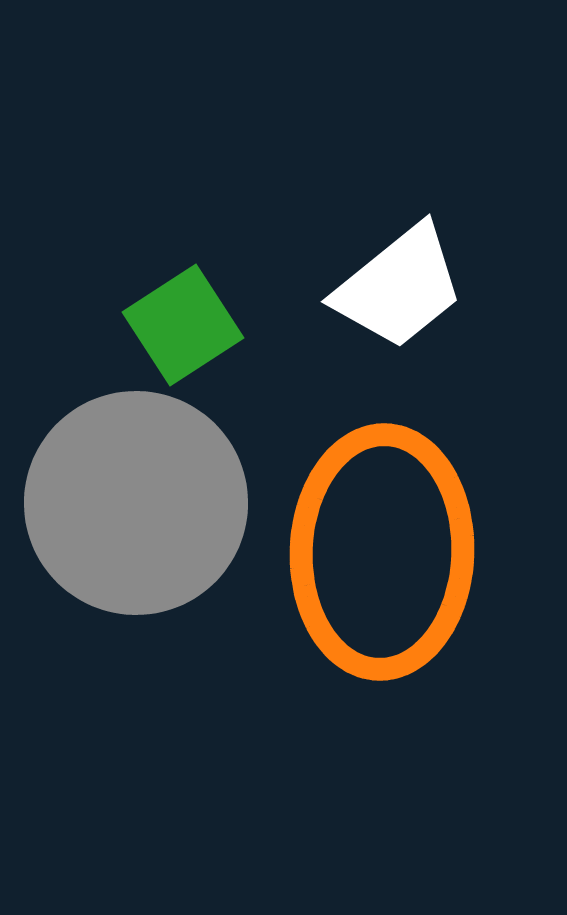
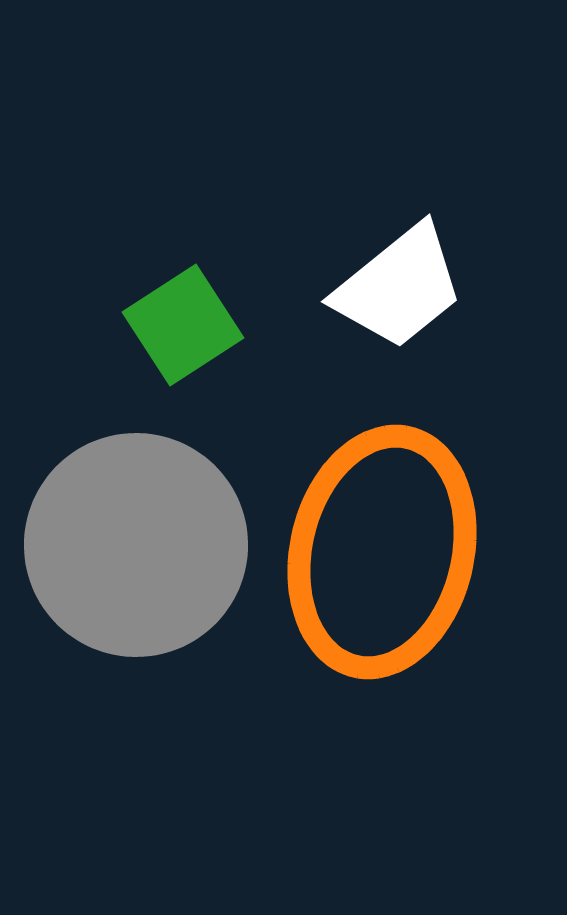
gray circle: moved 42 px down
orange ellipse: rotated 11 degrees clockwise
